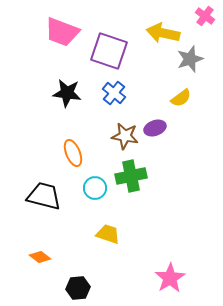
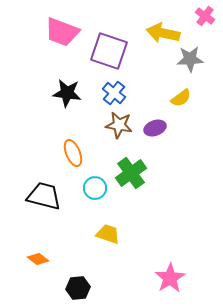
gray star: rotated 16 degrees clockwise
brown star: moved 6 px left, 11 px up
green cross: moved 3 px up; rotated 24 degrees counterclockwise
orange diamond: moved 2 px left, 2 px down
